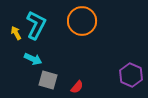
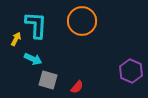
cyan L-shape: rotated 24 degrees counterclockwise
yellow arrow: moved 6 px down; rotated 56 degrees clockwise
purple hexagon: moved 4 px up
